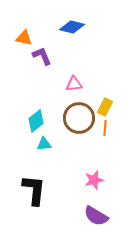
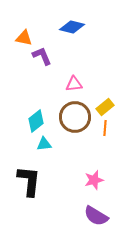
yellow rectangle: rotated 24 degrees clockwise
brown circle: moved 4 px left, 1 px up
black L-shape: moved 5 px left, 9 px up
